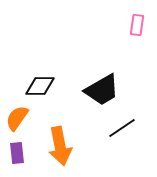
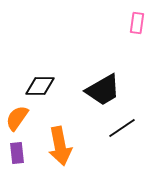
pink rectangle: moved 2 px up
black trapezoid: moved 1 px right
